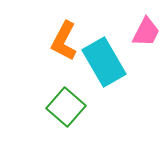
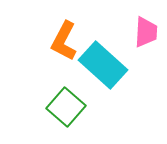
pink trapezoid: rotated 24 degrees counterclockwise
cyan rectangle: moved 1 px left, 3 px down; rotated 18 degrees counterclockwise
